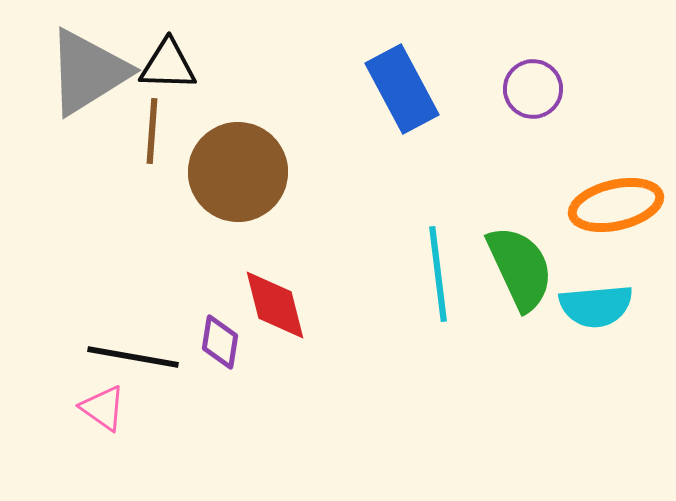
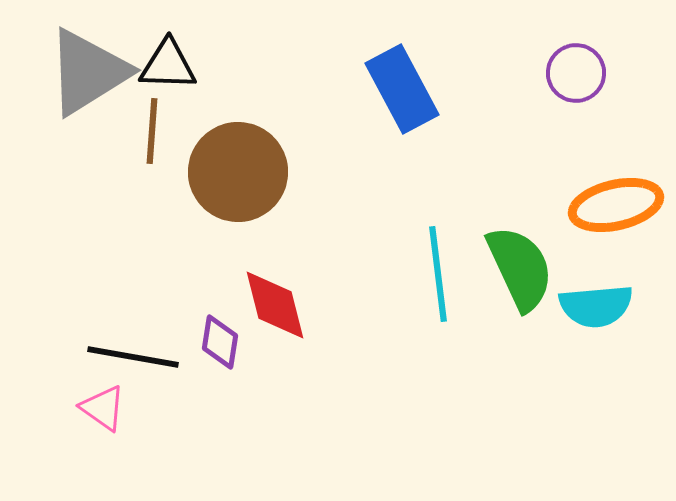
purple circle: moved 43 px right, 16 px up
